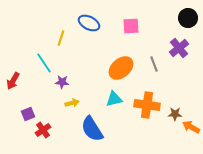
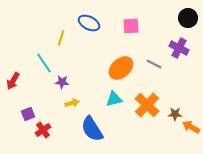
purple cross: rotated 24 degrees counterclockwise
gray line: rotated 42 degrees counterclockwise
orange cross: rotated 35 degrees clockwise
